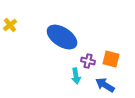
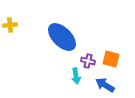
yellow cross: rotated 32 degrees clockwise
blue ellipse: rotated 12 degrees clockwise
